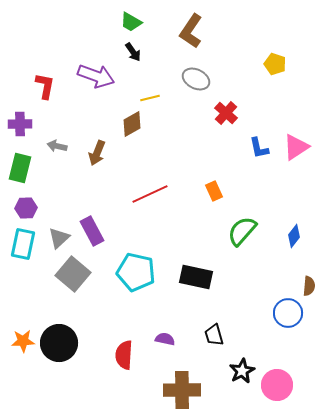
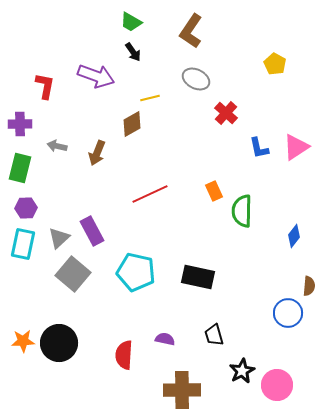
yellow pentagon: rotated 10 degrees clockwise
green semicircle: moved 20 px up; rotated 40 degrees counterclockwise
black rectangle: moved 2 px right
